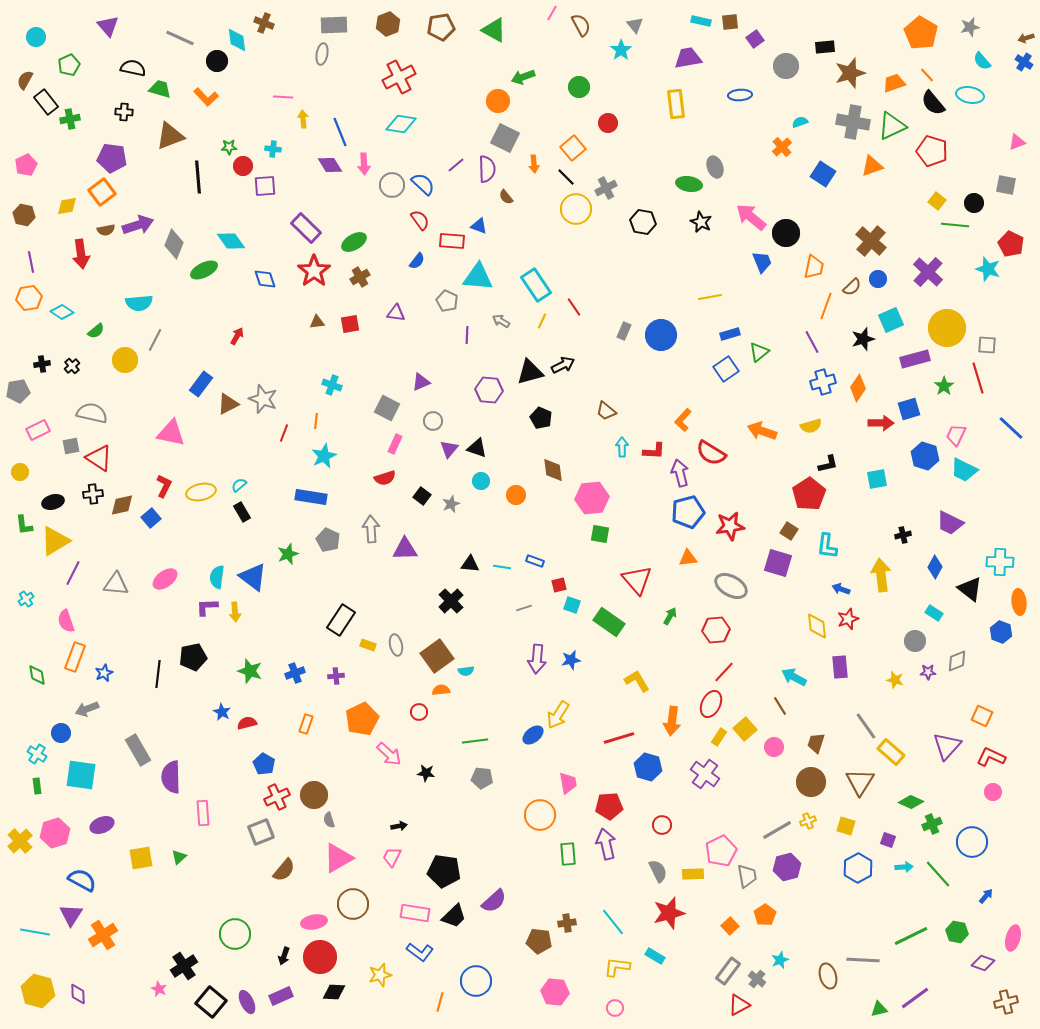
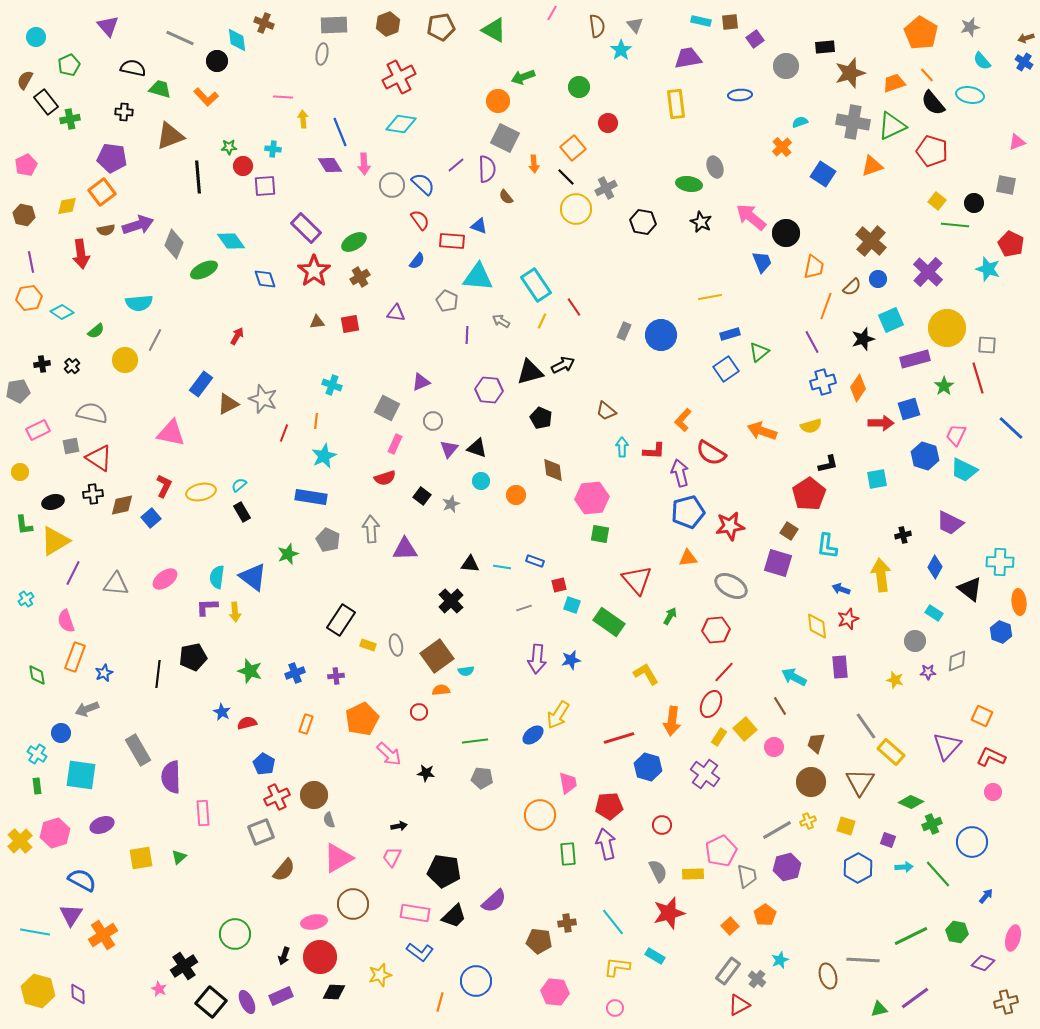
brown semicircle at (581, 25): moved 16 px right, 1 px down; rotated 20 degrees clockwise
yellow L-shape at (637, 681): moved 9 px right, 7 px up
